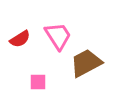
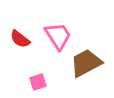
red semicircle: rotated 70 degrees clockwise
pink square: rotated 18 degrees counterclockwise
